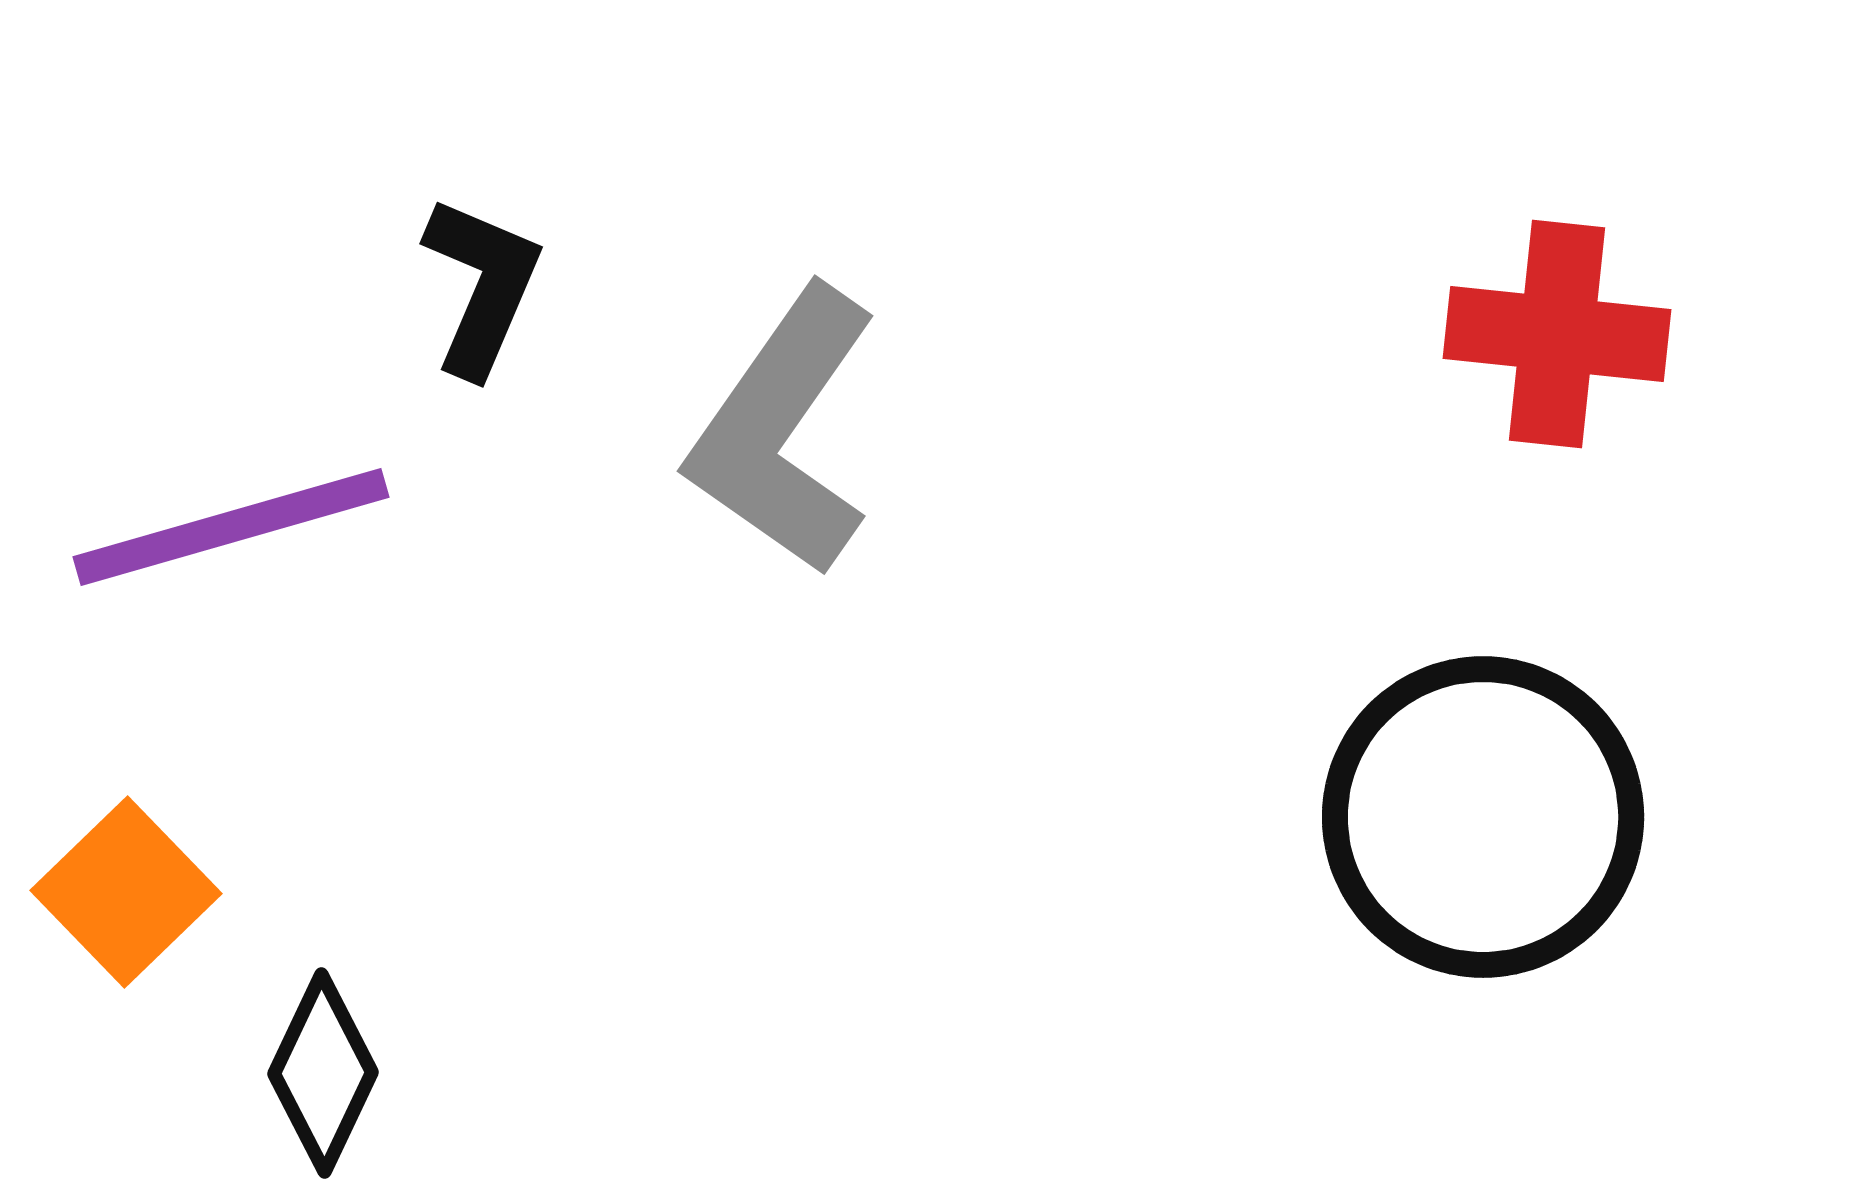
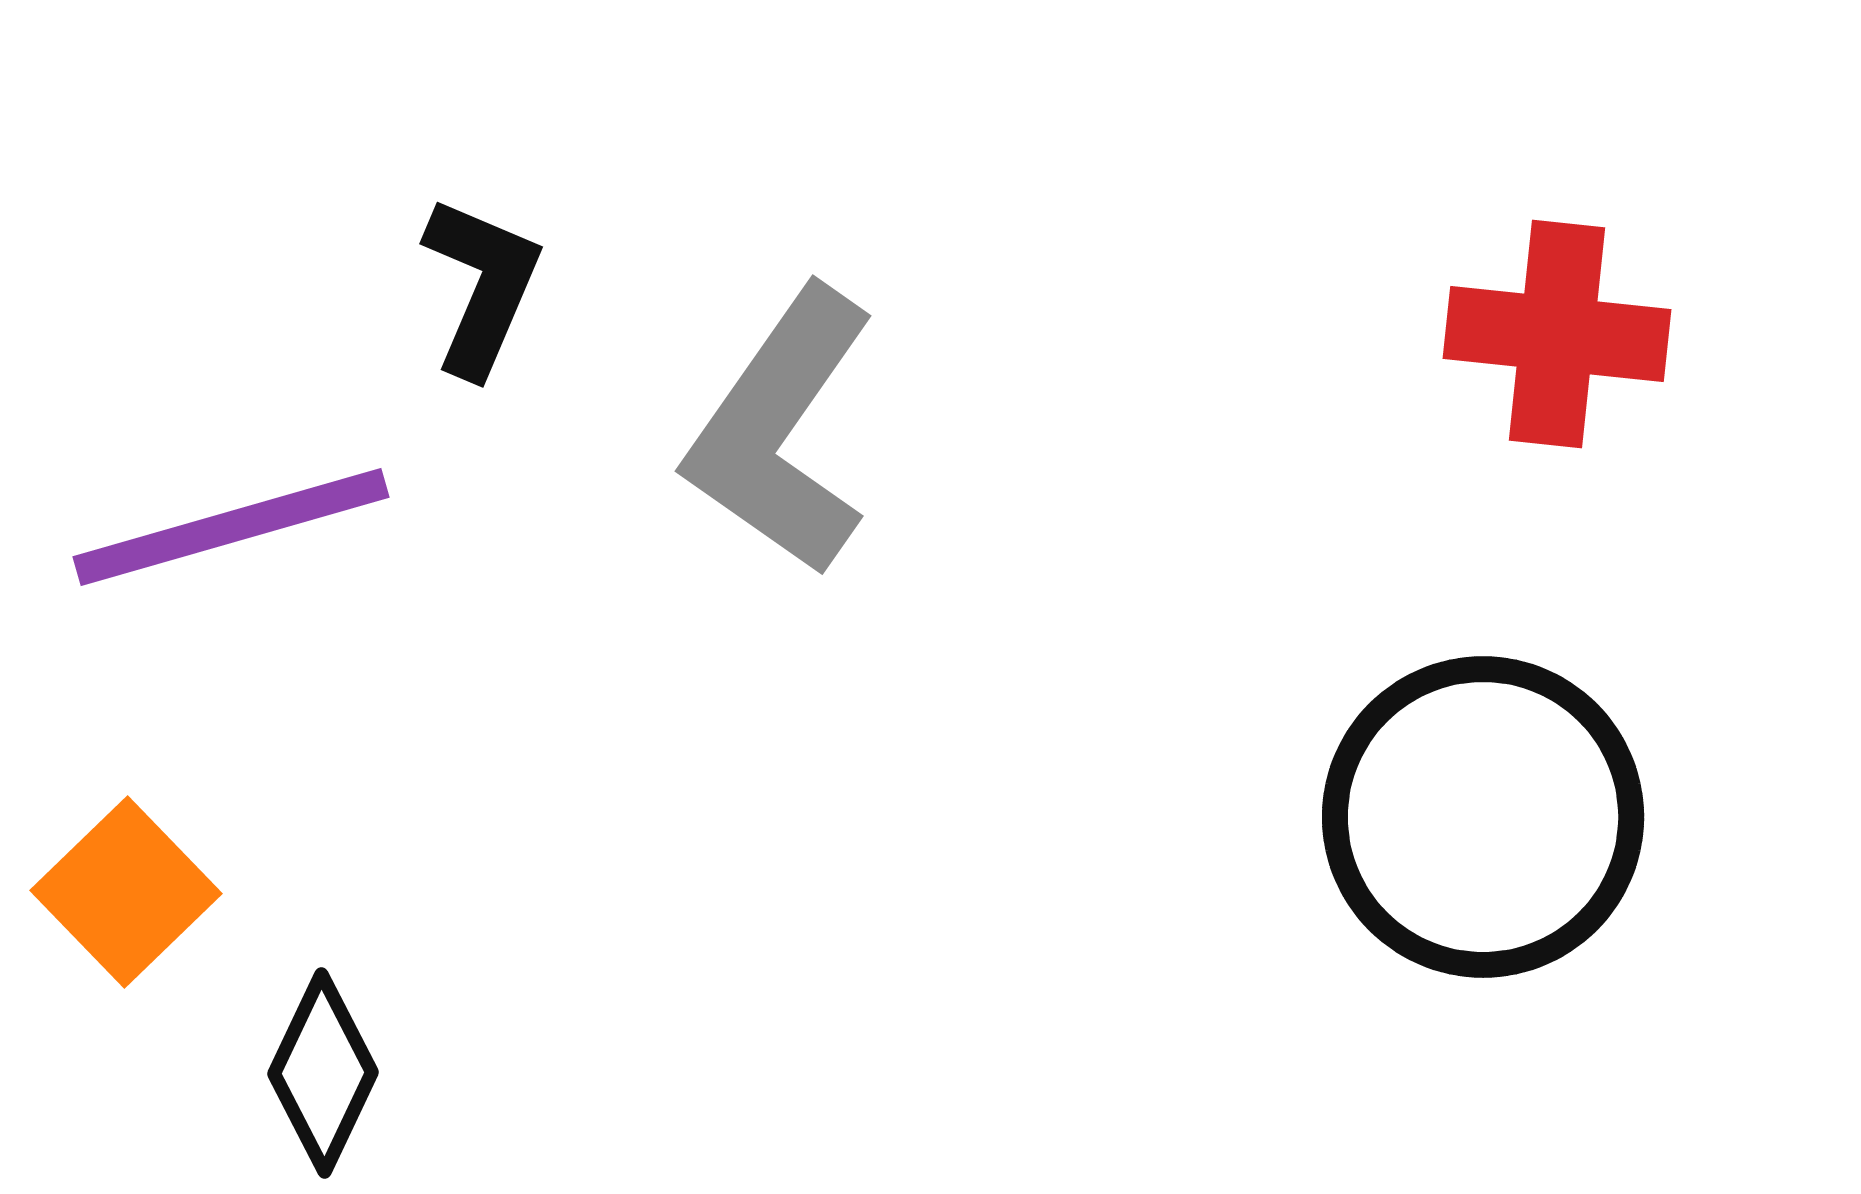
gray L-shape: moved 2 px left
